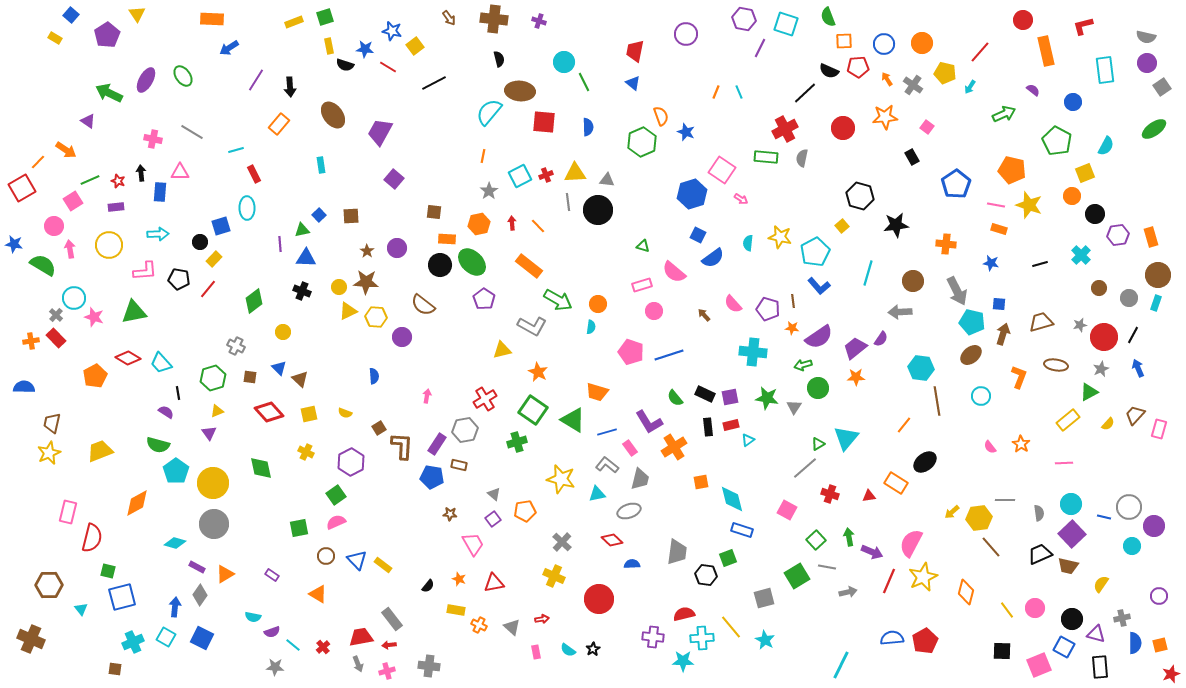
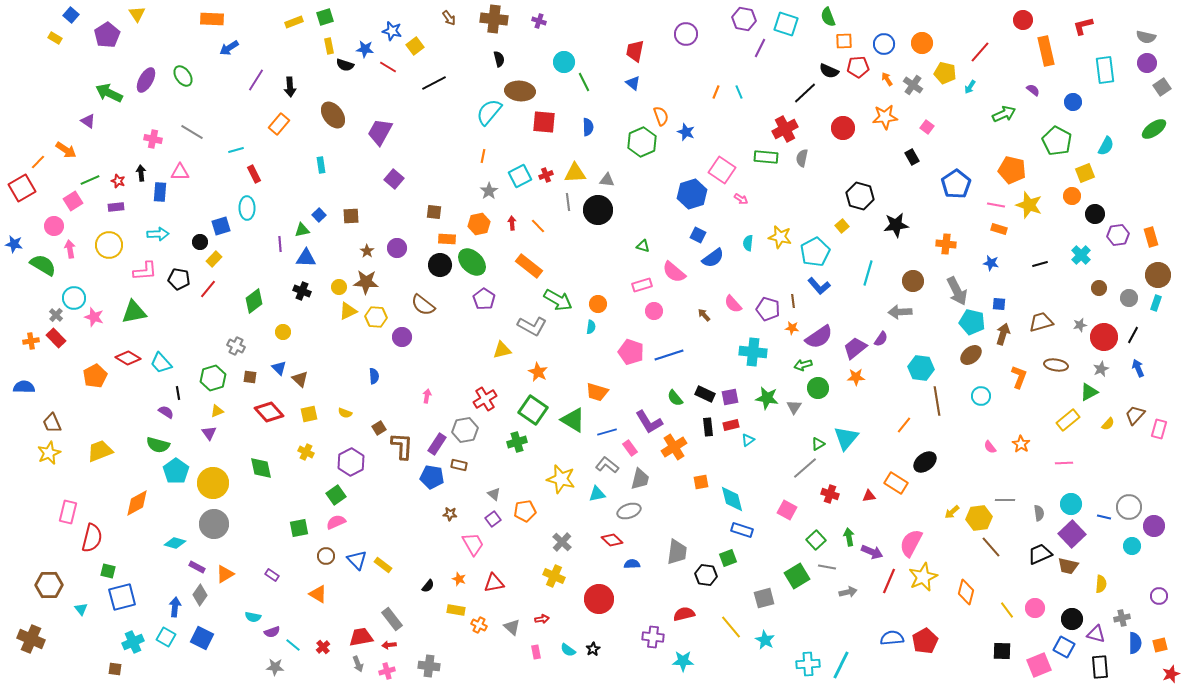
brown trapezoid at (52, 423): rotated 35 degrees counterclockwise
yellow semicircle at (1101, 584): rotated 150 degrees clockwise
cyan cross at (702, 638): moved 106 px right, 26 px down
